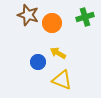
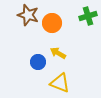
green cross: moved 3 px right, 1 px up
yellow triangle: moved 2 px left, 3 px down
